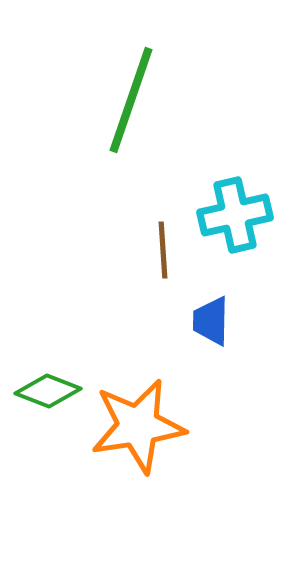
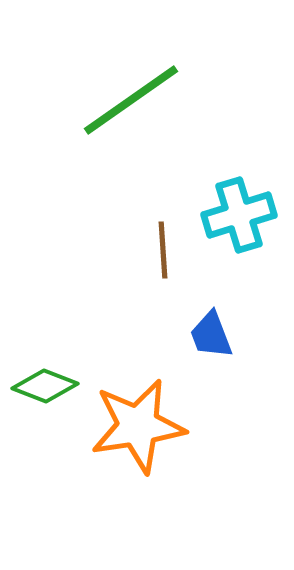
green line: rotated 36 degrees clockwise
cyan cross: moved 4 px right; rotated 4 degrees counterclockwise
blue trapezoid: moved 14 px down; rotated 22 degrees counterclockwise
green diamond: moved 3 px left, 5 px up
